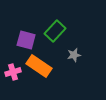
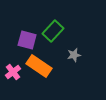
green rectangle: moved 2 px left
purple square: moved 1 px right
pink cross: rotated 21 degrees counterclockwise
